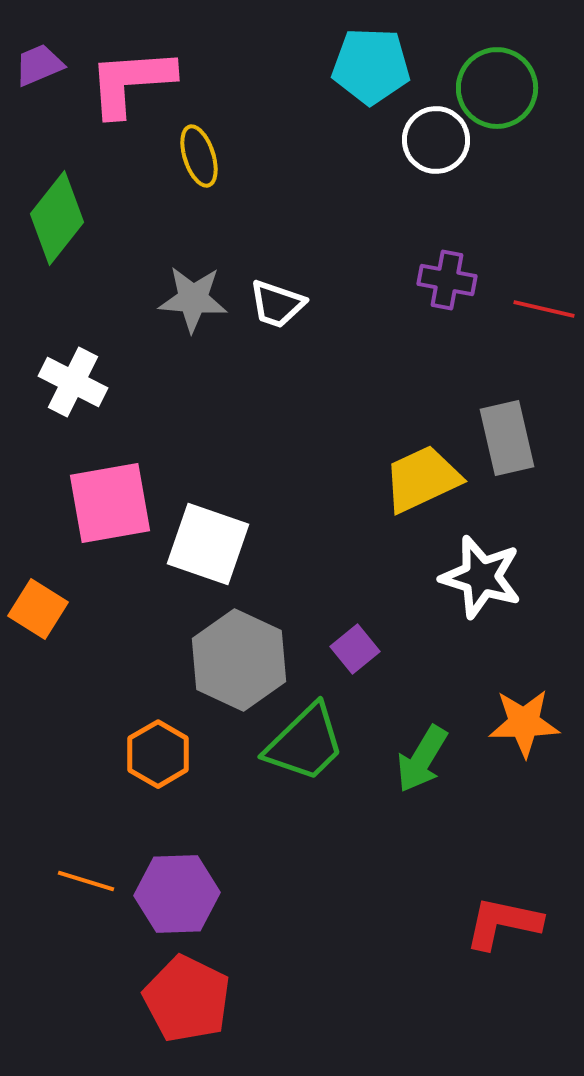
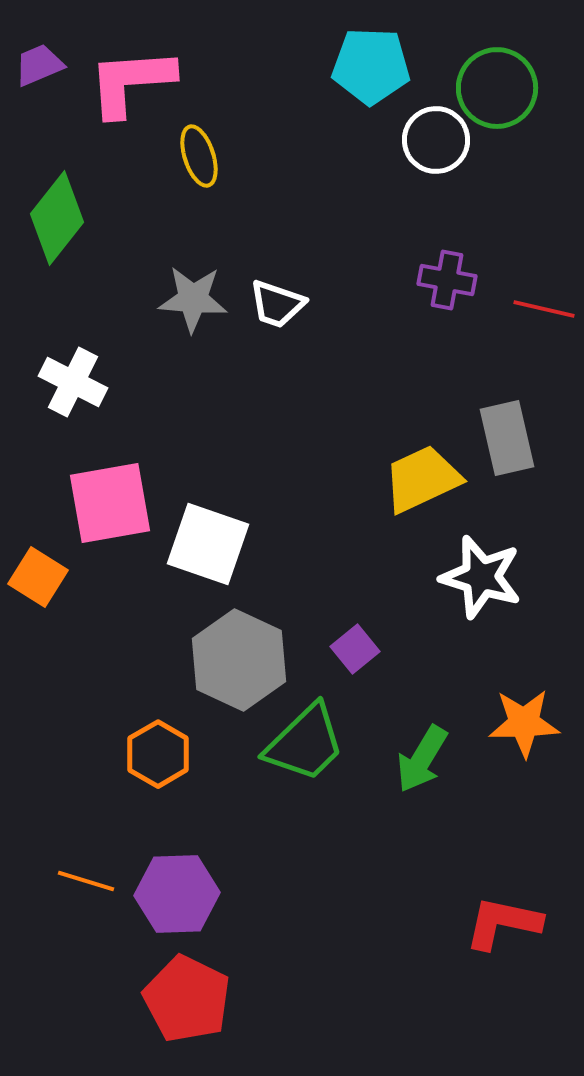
orange square: moved 32 px up
